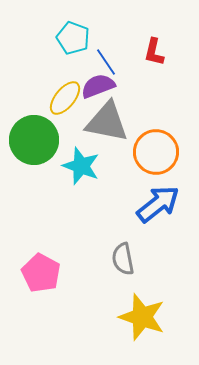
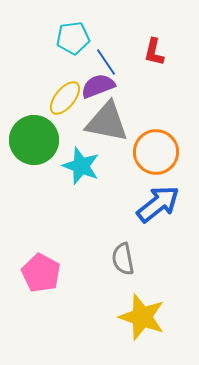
cyan pentagon: rotated 28 degrees counterclockwise
